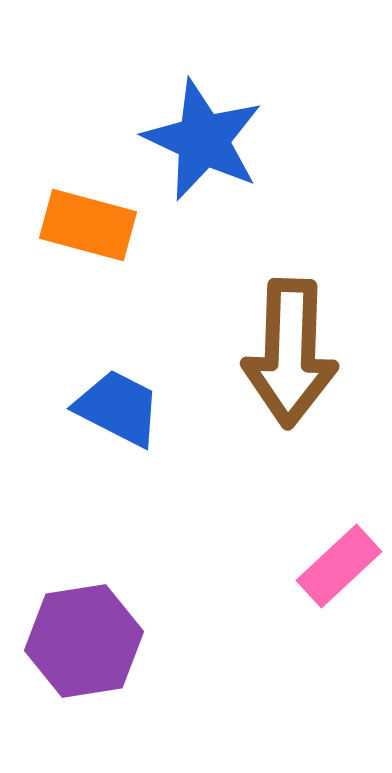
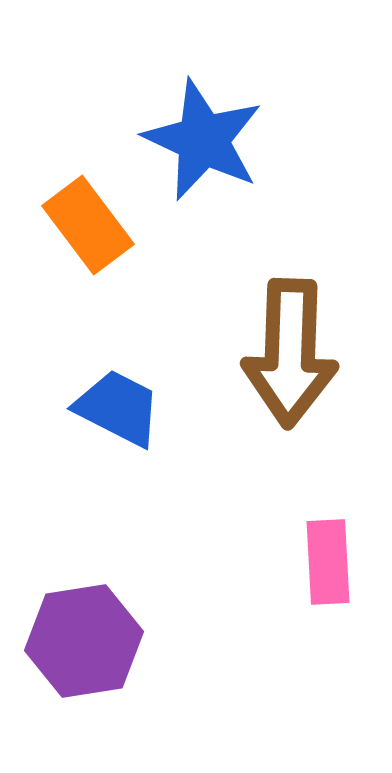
orange rectangle: rotated 38 degrees clockwise
pink rectangle: moved 11 px left, 4 px up; rotated 50 degrees counterclockwise
